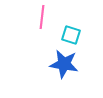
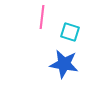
cyan square: moved 1 px left, 3 px up
